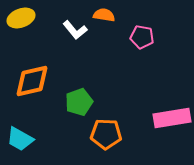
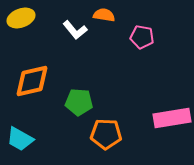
green pentagon: rotated 24 degrees clockwise
